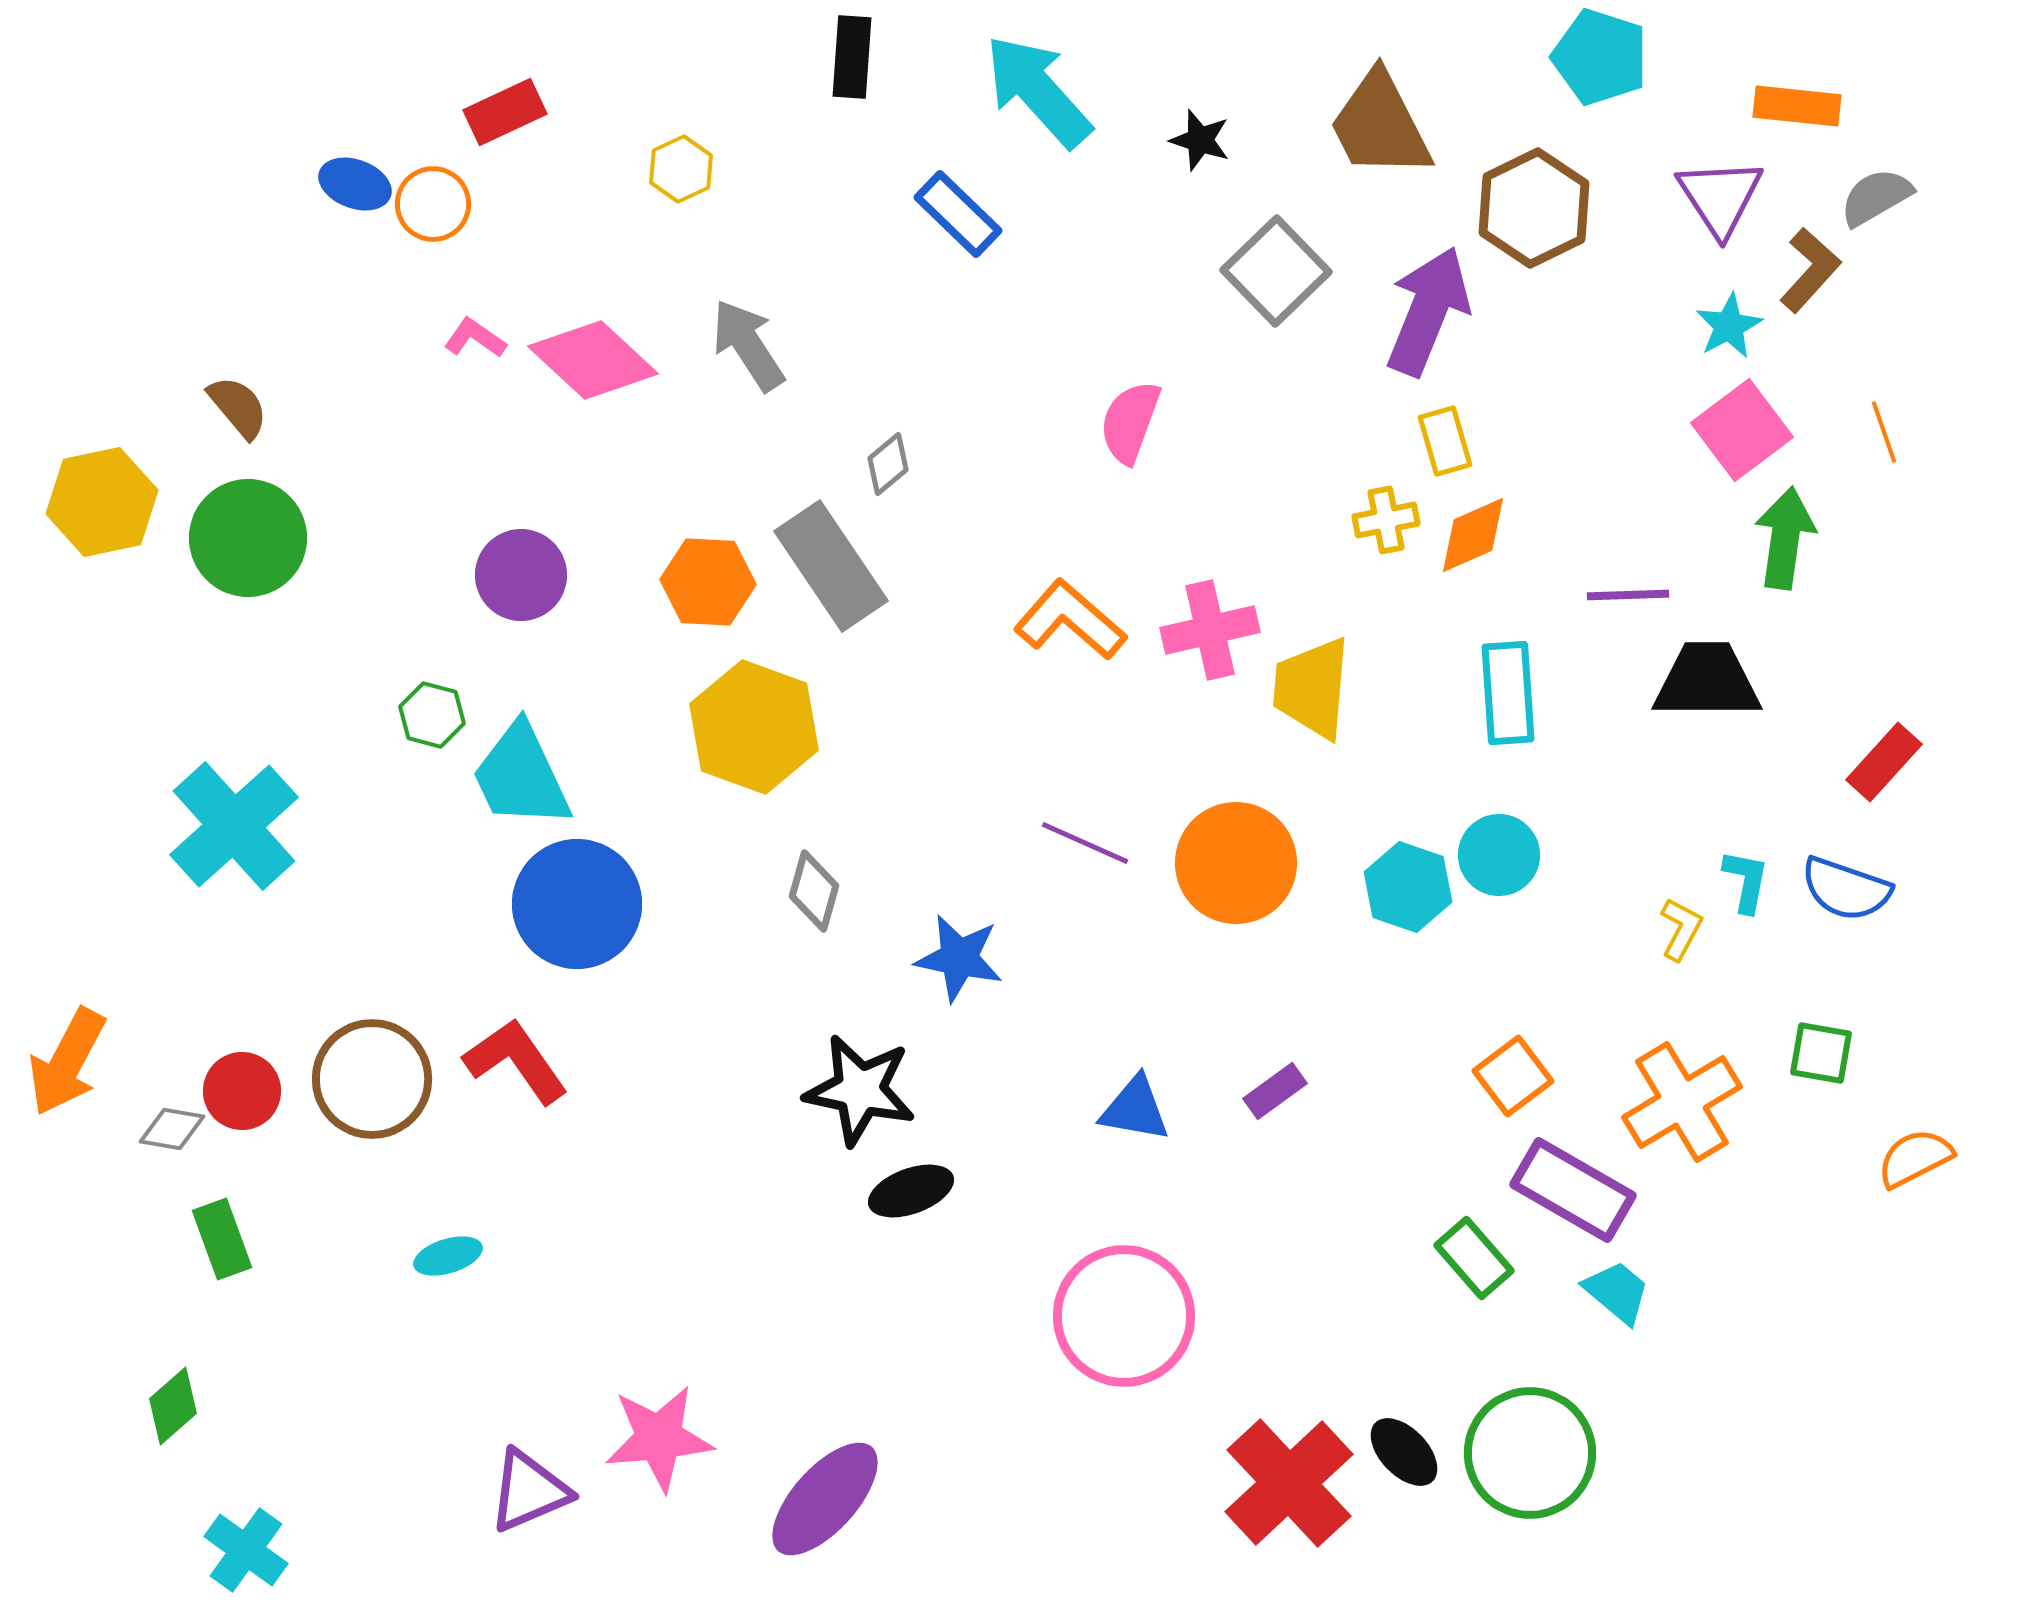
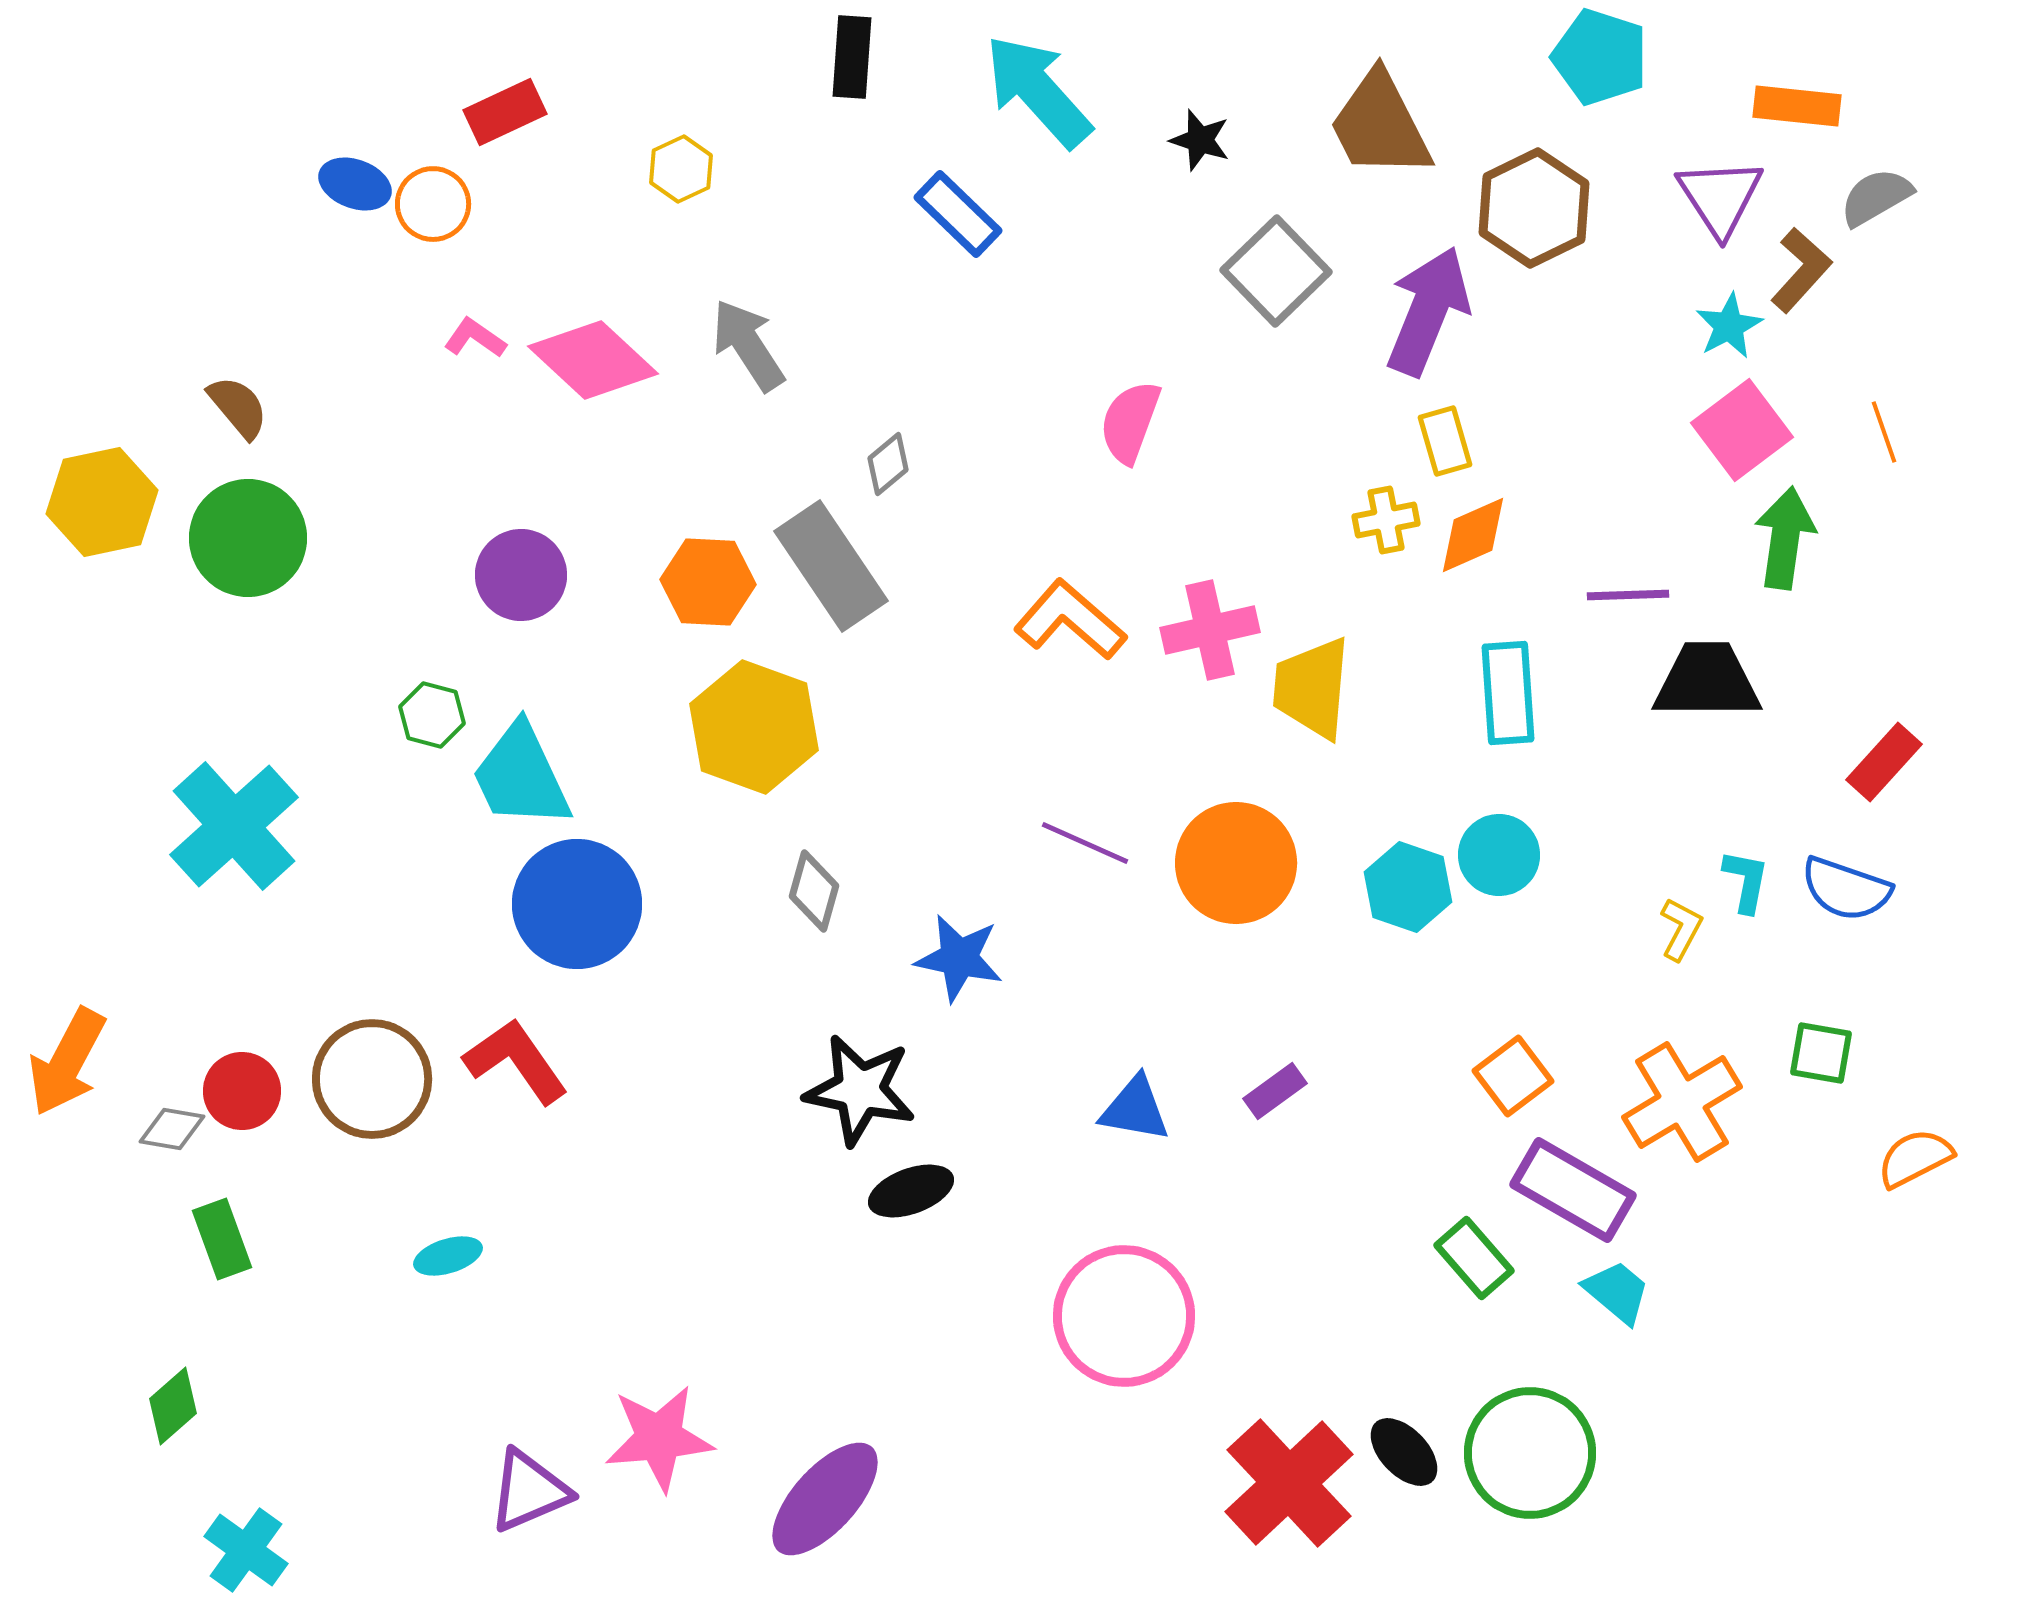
brown L-shape at (1810, 270): moved 9 px left
